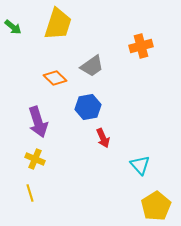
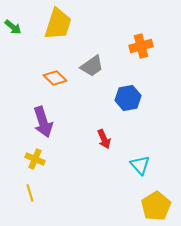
blue hexagon: moved 40 px right, 9 px up
purple arrow: moved 5 px right
red arrow: moved 1 px right, 1 px down
